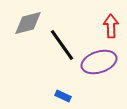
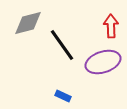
purple ellipse: moved 4 px right
